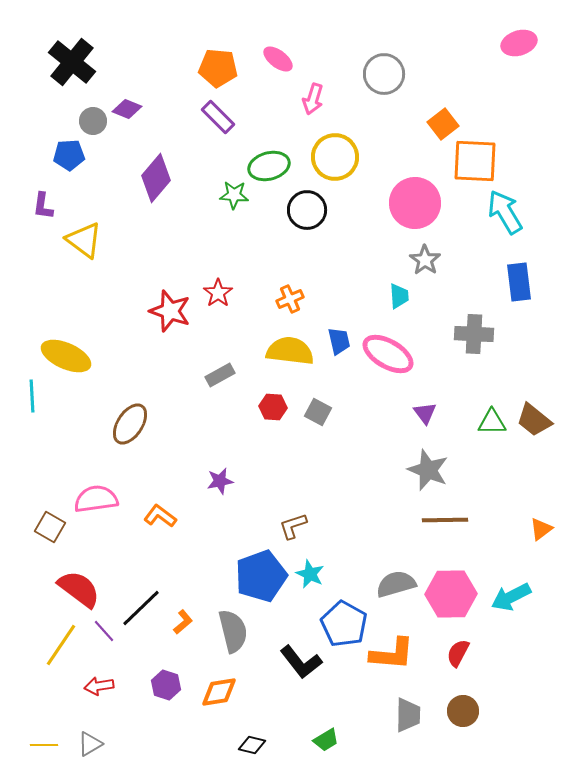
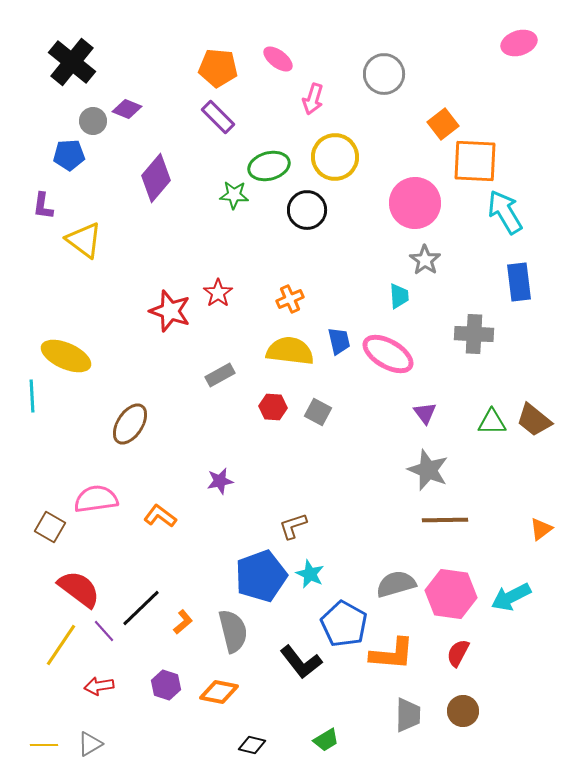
pink hexagon at (451, 594): rotated 9 degrees clockwise
orange diamond at (219, 692): rotated 21 degrees clockwise
